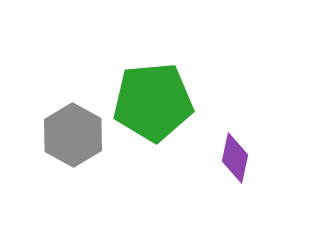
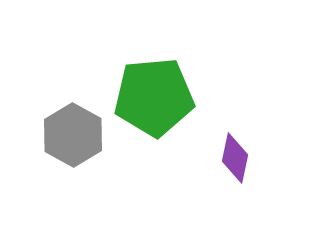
green pentagon: moved 1 px right, 5 px up
